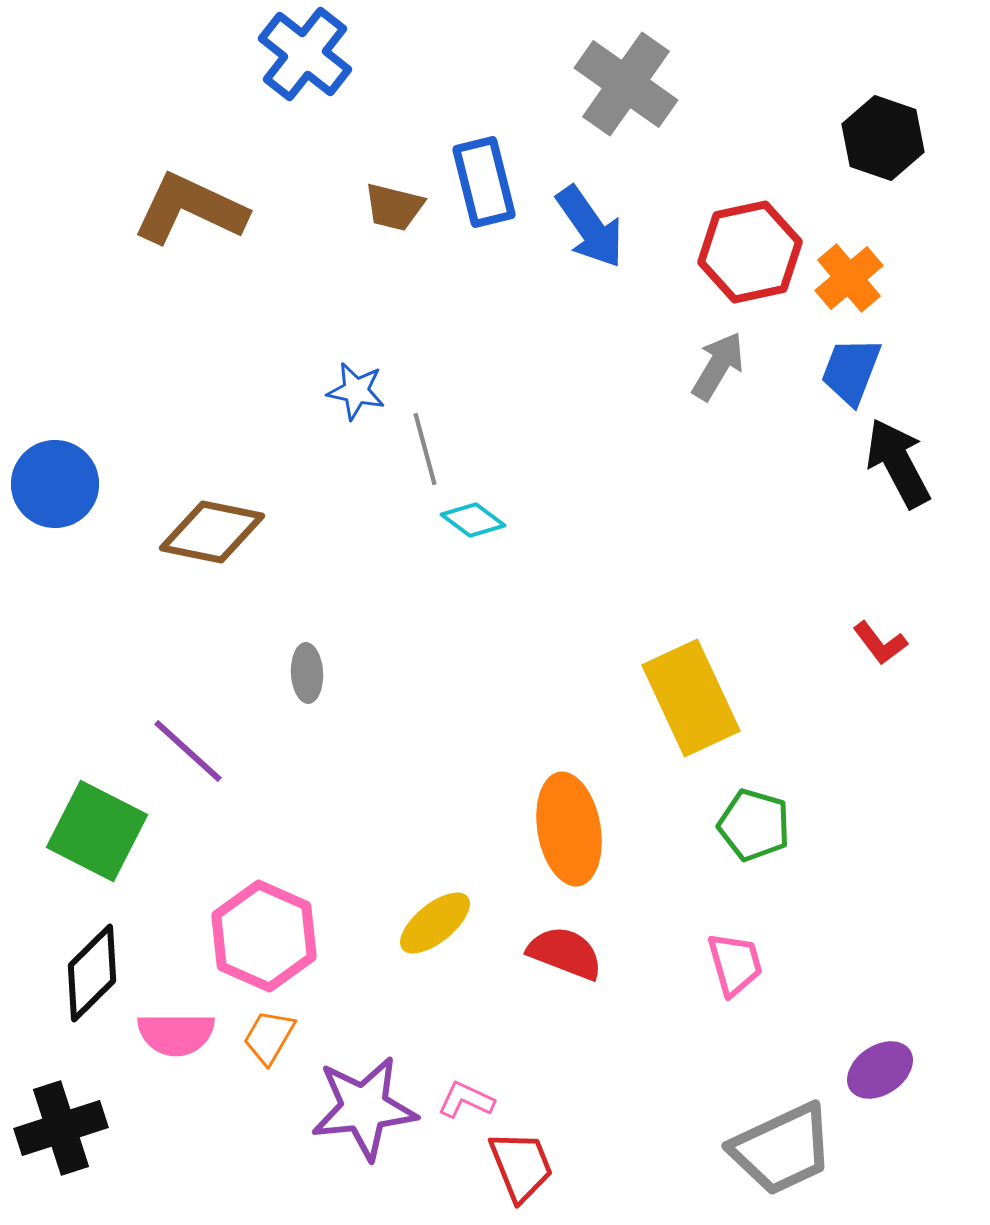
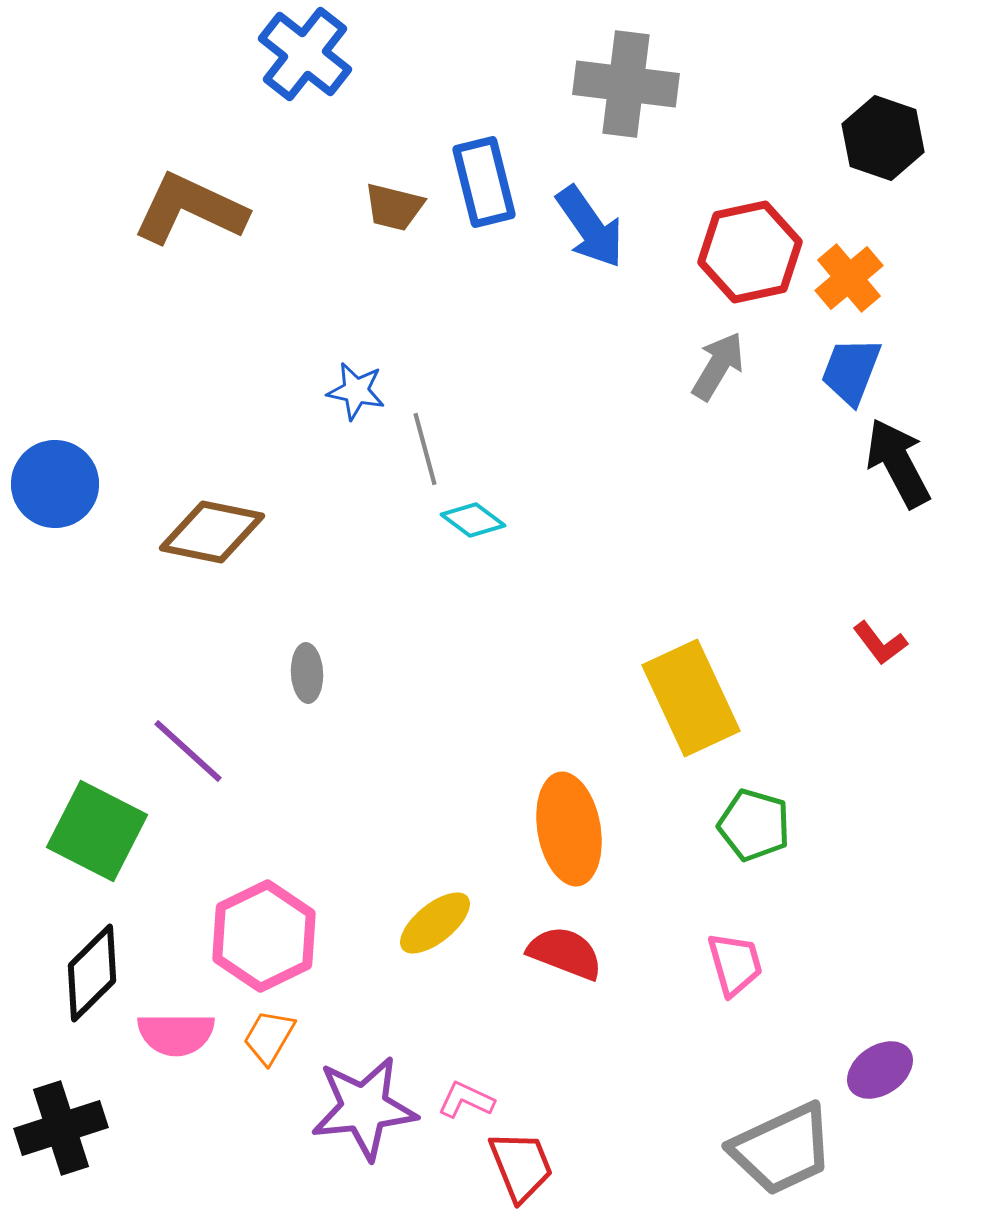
gray cross: rotated 28 degrees counterclockwise
pink hexagon: rotated 10 degrees clockwise
